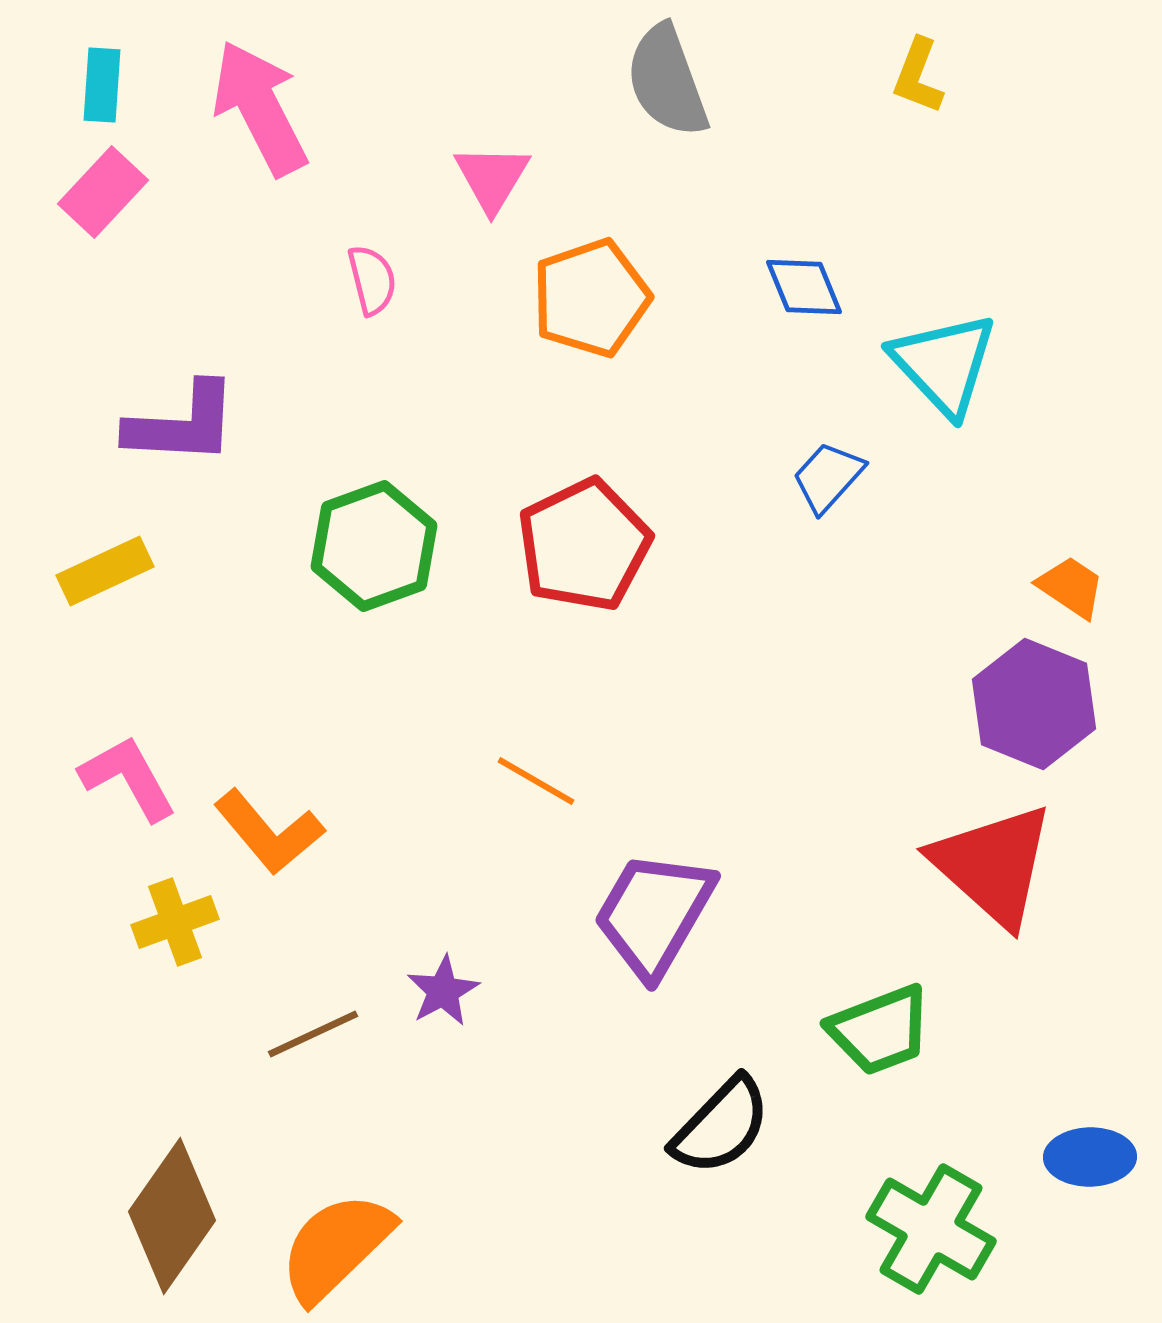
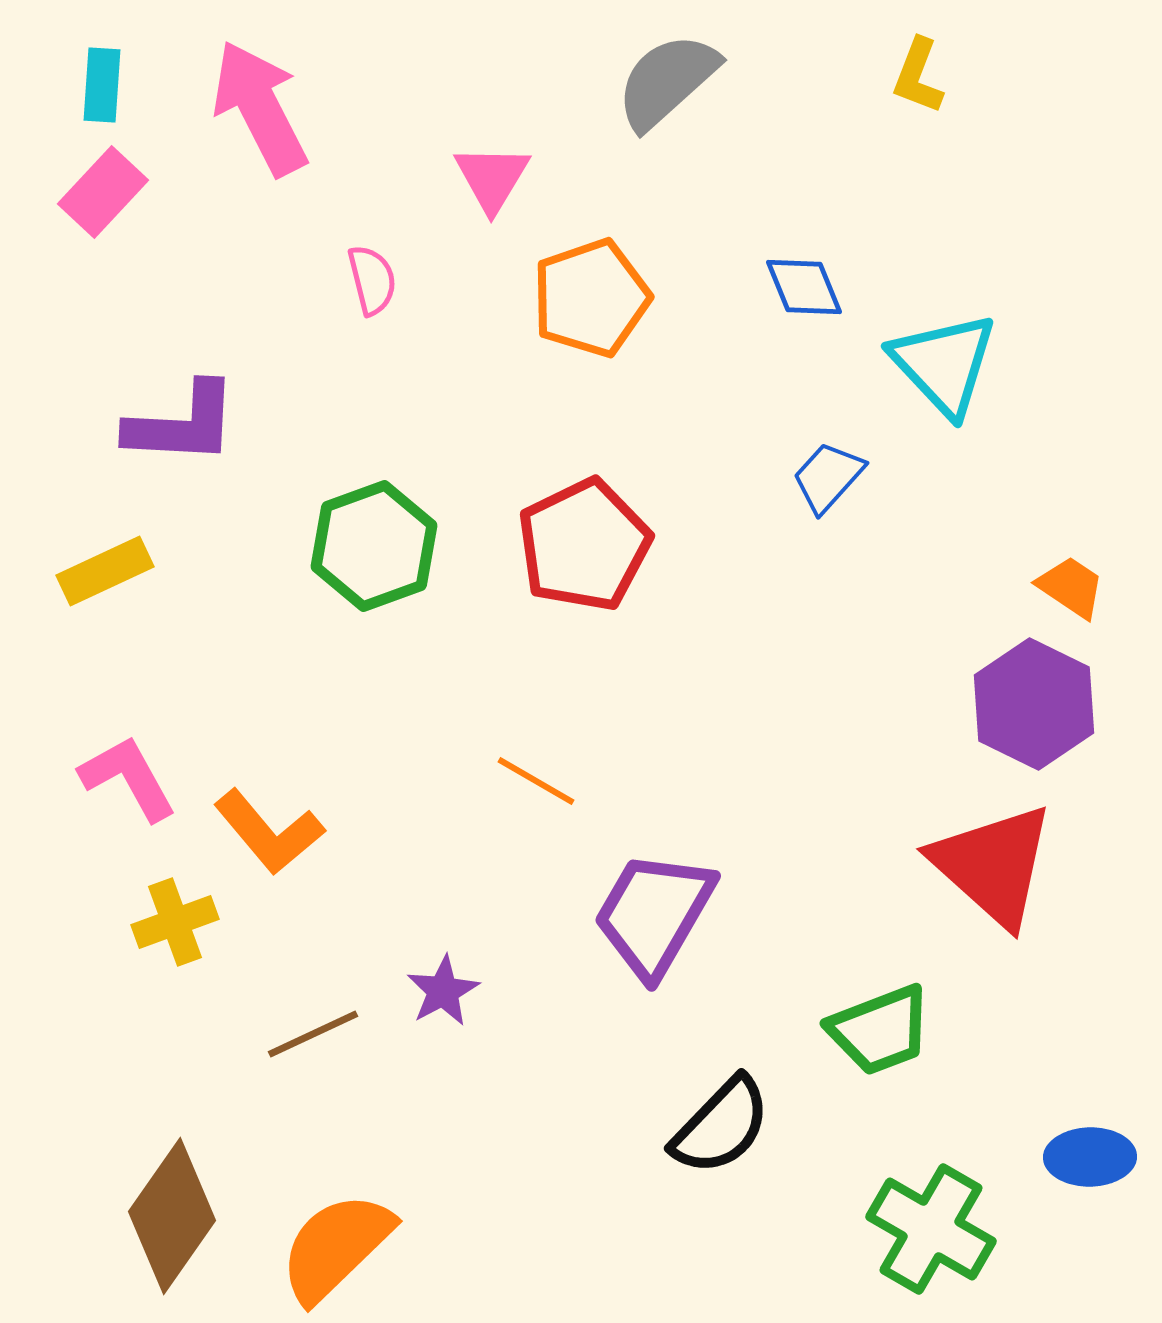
gray semicircle: rotated 68 degrees clockwise
purple hexagon: rotated 4 degrees clockwise
